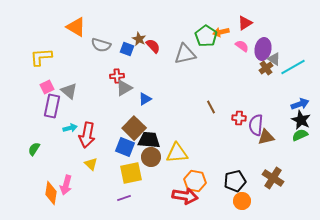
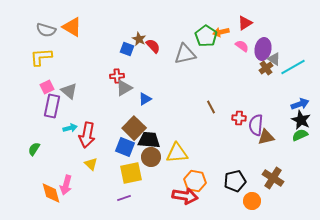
orange triangle at (76, 27): moved 4 px left
gray semicircle at (101, 45): moved 55 px left, 15 px up
orange diamond at (51, 193): rotated 25 degrees counterclockwise
orange circle at (242, 201): moved 10 px right
